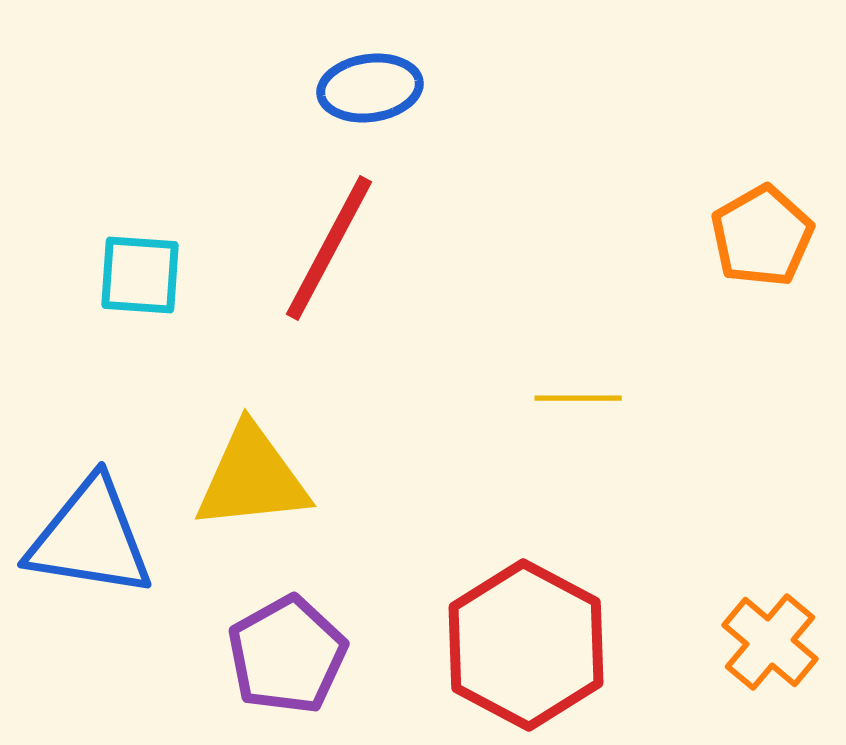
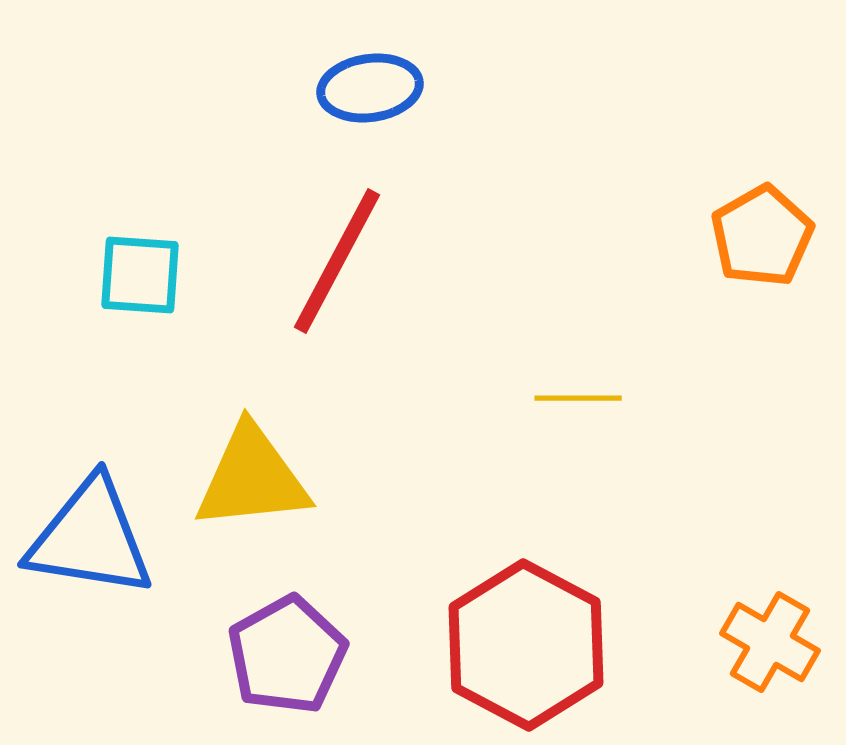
red line: moved 8 px right, 13 px down
orange cross: rotated 10 degrees counterclockwise
